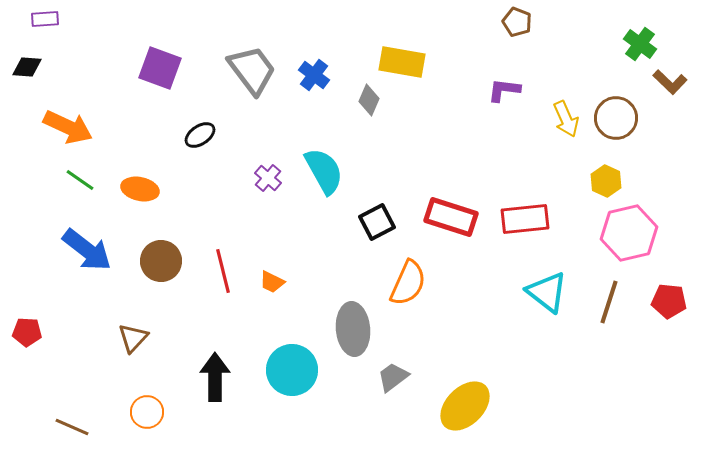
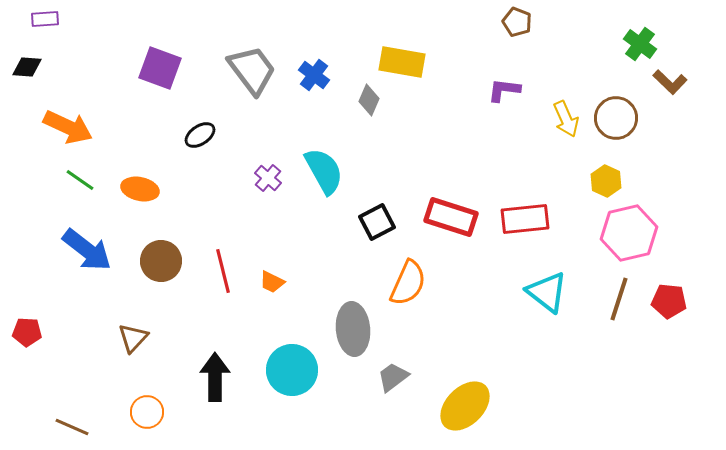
brown line at (609, 302): moved 10 px right, 3 px up
